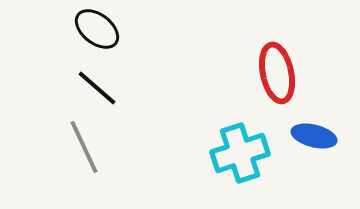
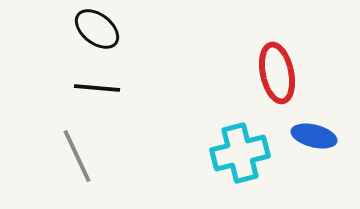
black line: rotated 36 degrees counterclockwise
gray line: moved 7 px left, 9 px down
cyan cross: rotated 4 degrees clockwise
